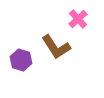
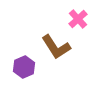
purple hexagon: moved 3 px right, 7 px down; rotated 20 degrees clockwise
